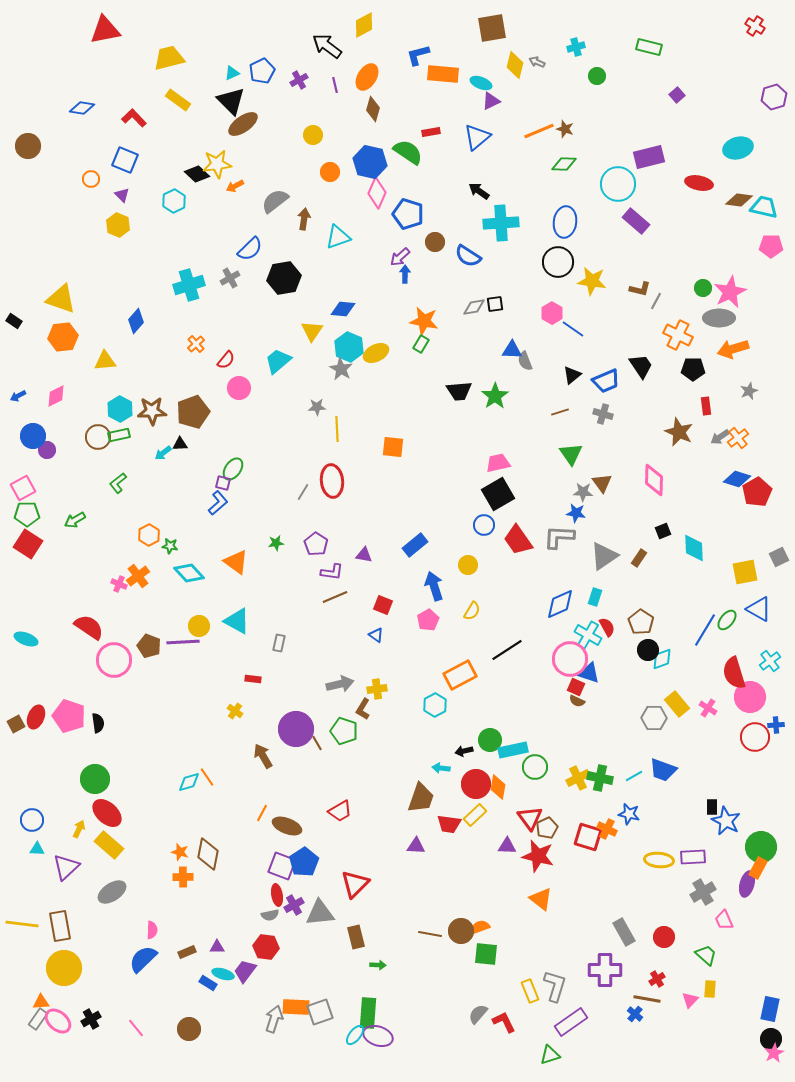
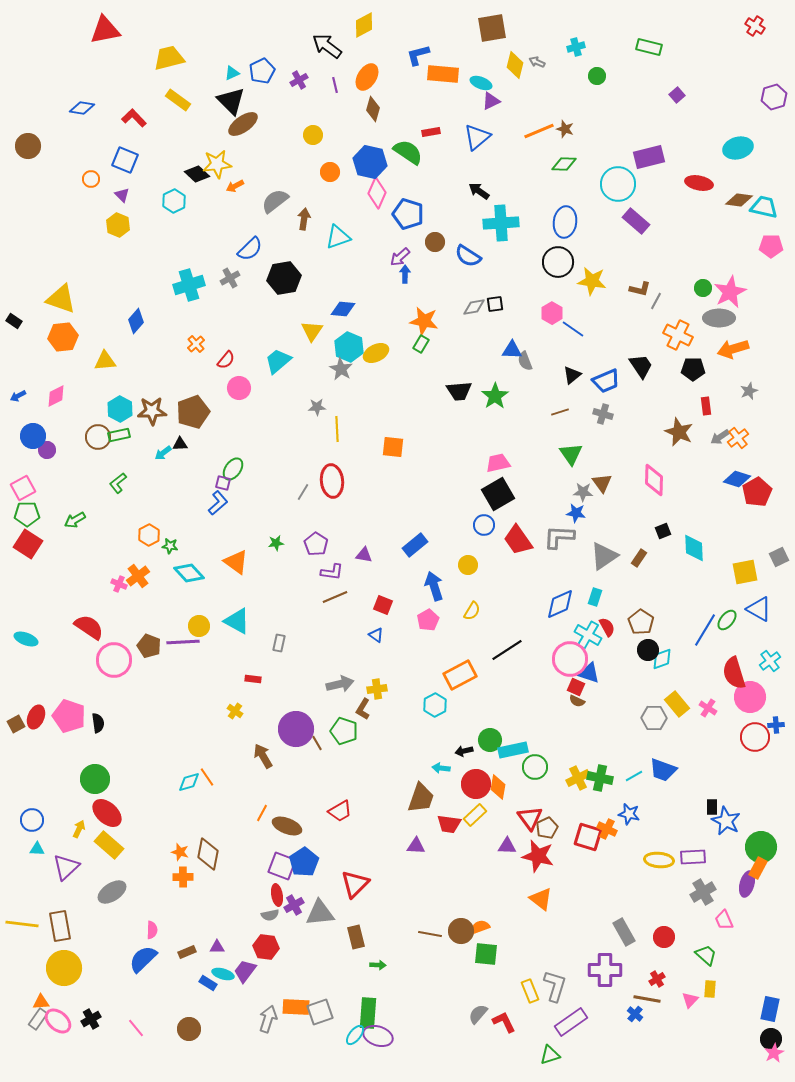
gray arrow at (274, 1019): moved 6 px left
